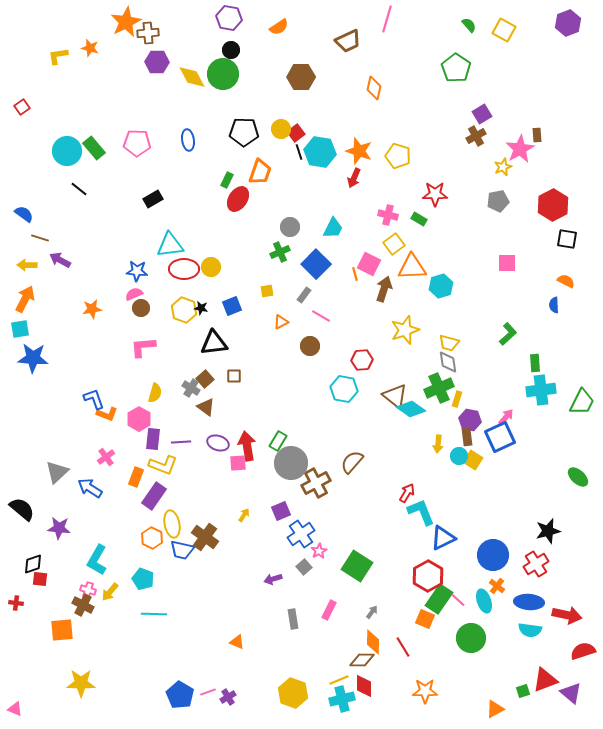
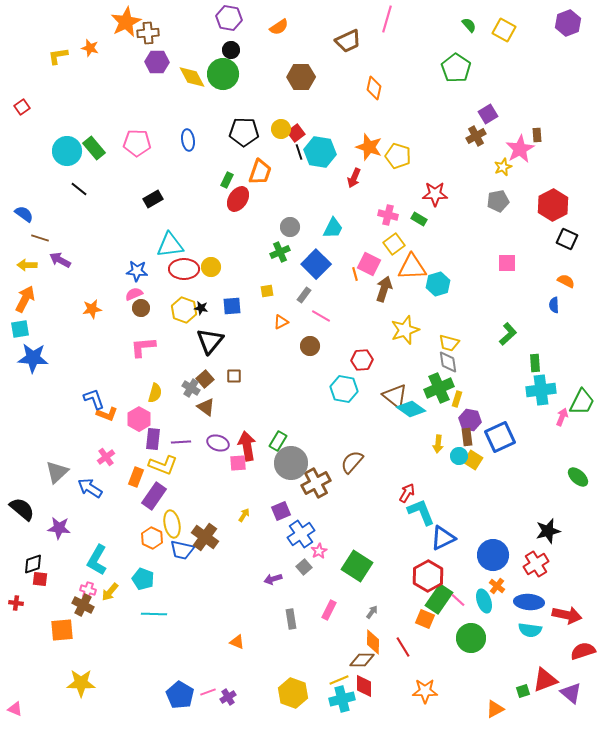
purple square at (482, 114): moved 6 px right
orange star at (359, 151): moved 10 px right, 4 px up
black square at (567, 239): rotated 15 degrees clockwise
cyan hexagon at (441, 286): moved 3 px left, 2 px up
blue square at (232, 306): rotated 18 degrees clockwise
black triangle at (214, 343): moved 4 px left, 2 px up; rotated 44 degrees counterclockwise
pink arrow at (506, 417): moved 56 px right; rotated 18 degrees counterclockwise
gray rectangle at (293, 619): moved 2 px left
